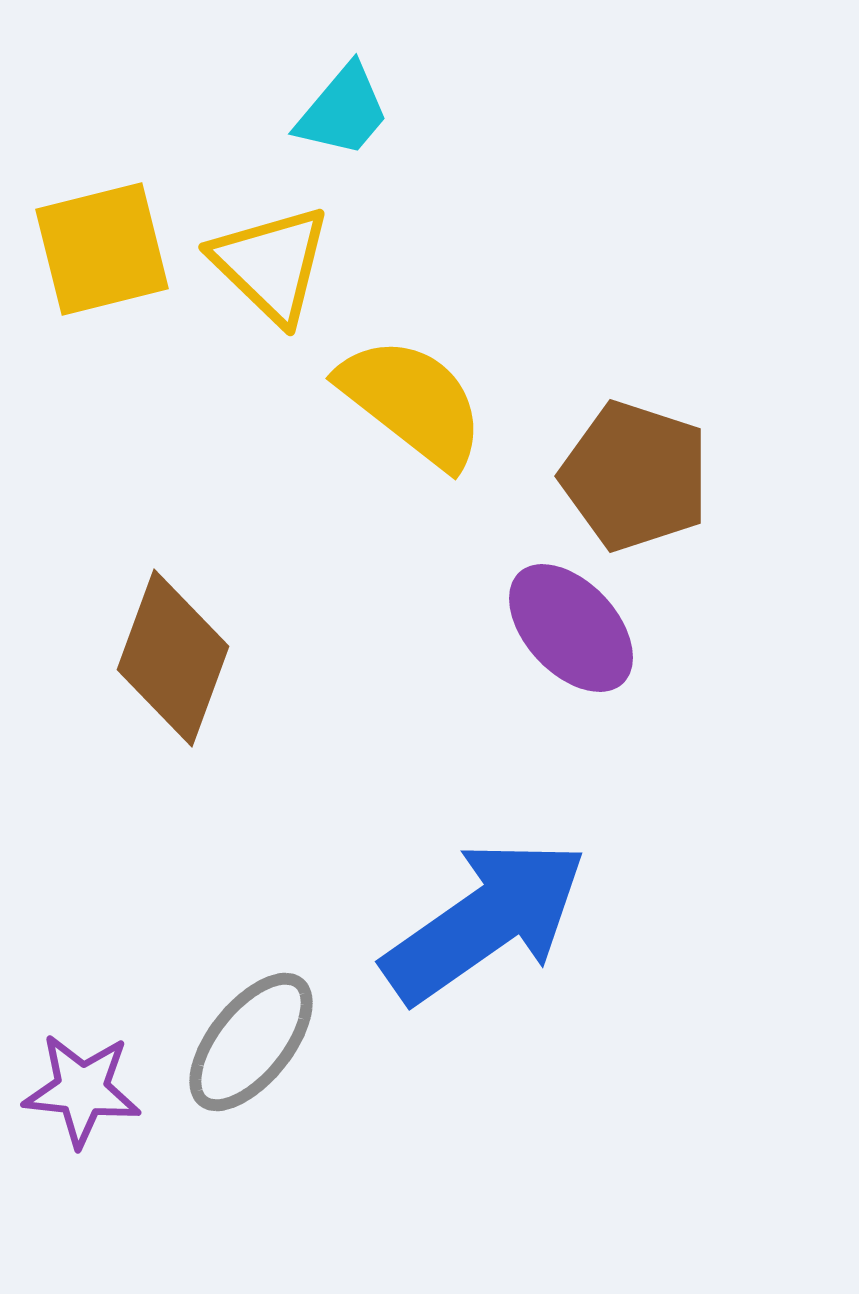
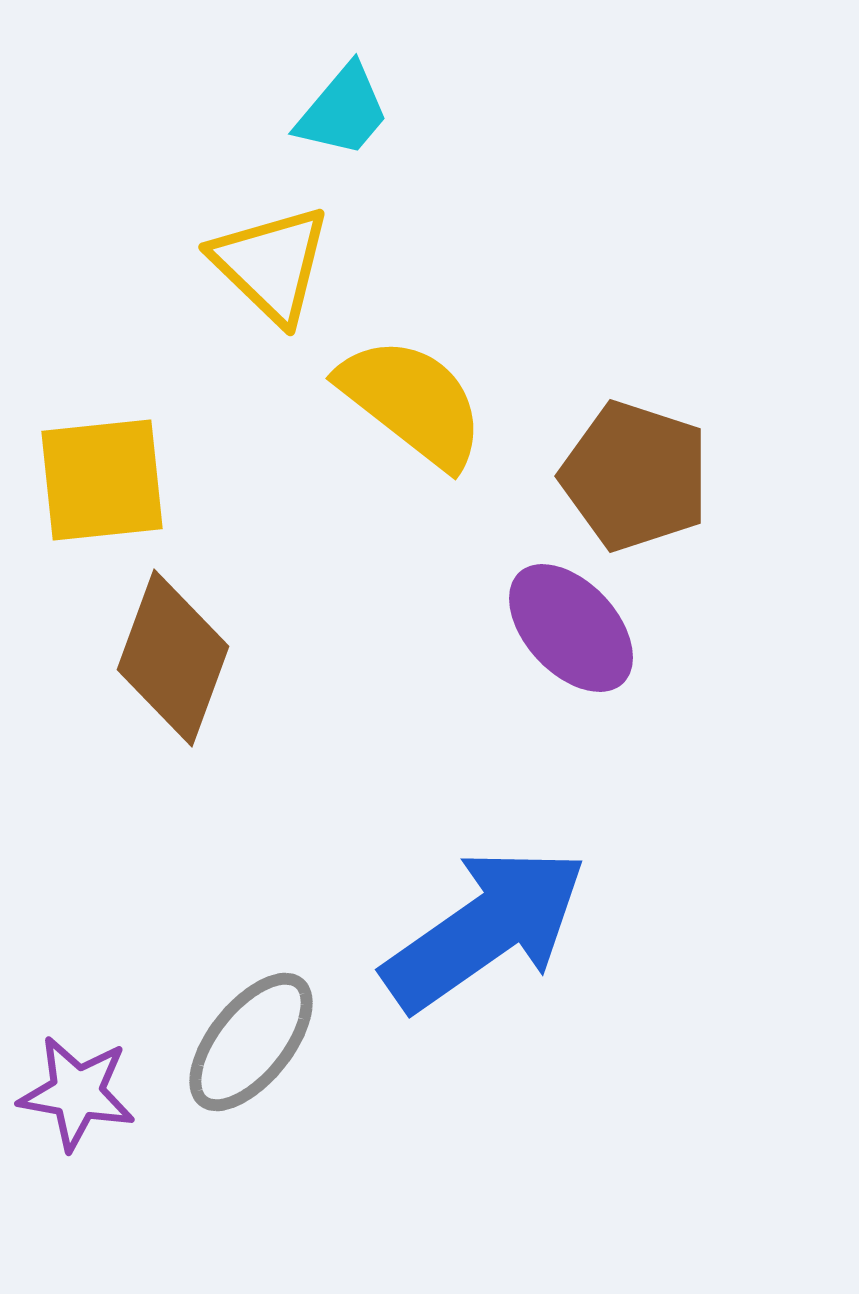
yellow square: moved 231 px down; rotated 8 degrees clockwise
blue arrow: moved 8 px down
purple star: moved 5 px left, 3 px down; rotated 4 degrees clockwise
